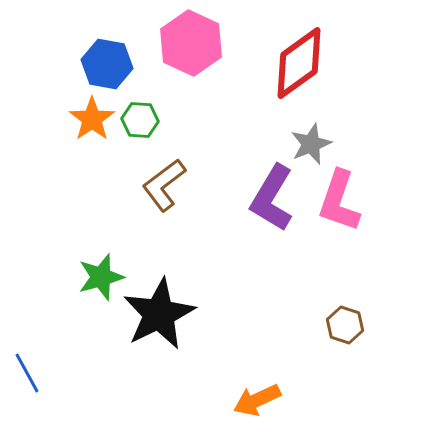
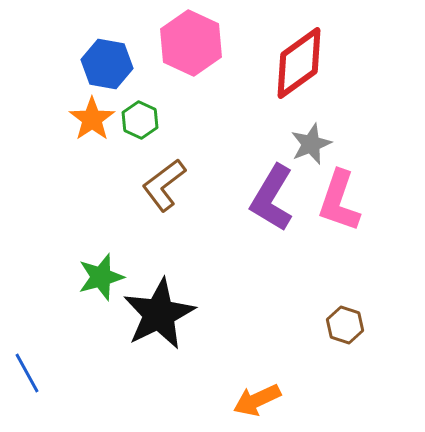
green hexagon: rotated 21 degrees clockwise
